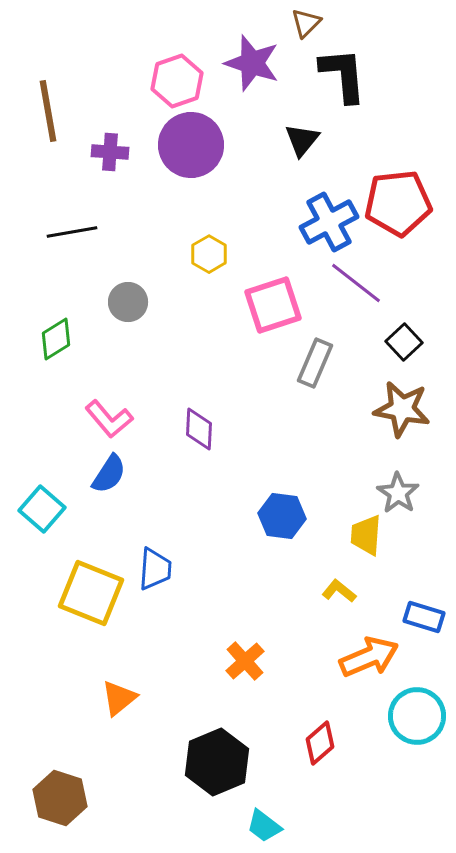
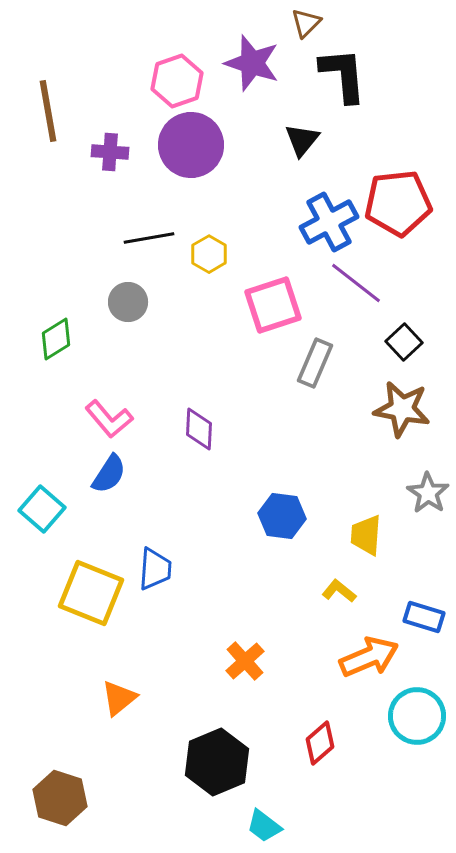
black line: moved 77 px right, 6 px down
gray star: moved 30 px right
